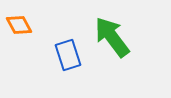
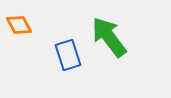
green arrow: moved 3 px left
